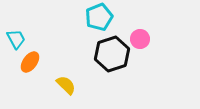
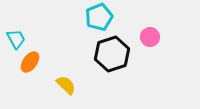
pink circle: moved 10 px right, 2 px up
